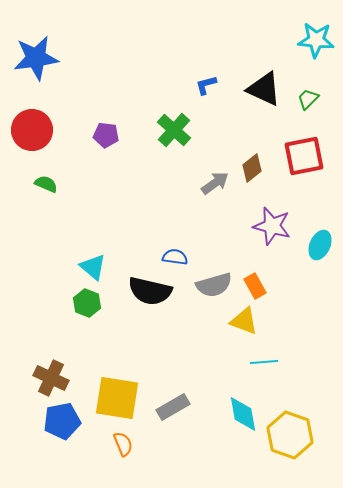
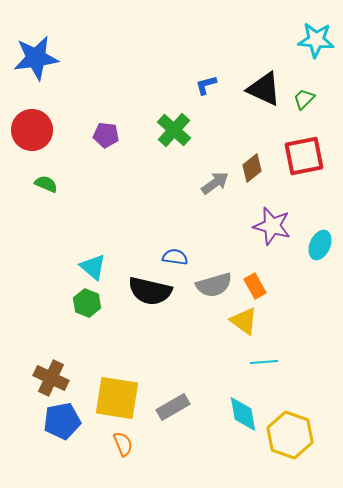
green trapezoid: moved 4 px left
yellow triangle: rotated 16 degrees clockwise
